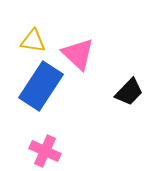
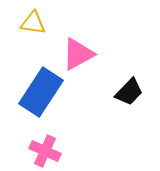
yellow triangle: moved 18 px up
pink triangle: rotated 48 degrees clockwise
blue rectangle: moved 6 px down
